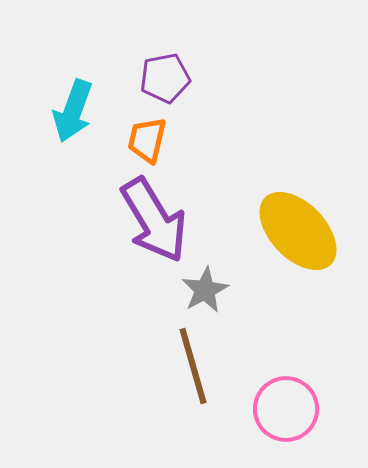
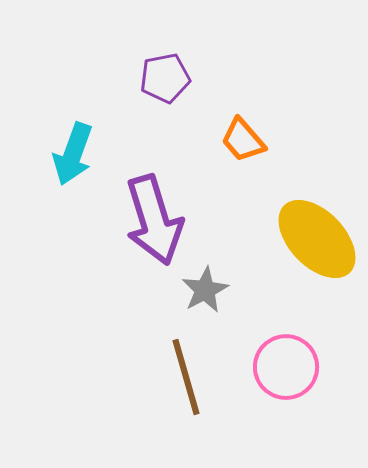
cyan arrow: moved 43 px down
orange trapezoid: moved 96 px right; rotated 54 degrees counterclockwise
purple arrow: rotated 14 degrees clockwise
yellow ellipse: moved 19 px right, 8 px down
brown line: moved 7 px left, 11 px down
pink circle: moved 42 px up
